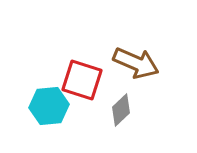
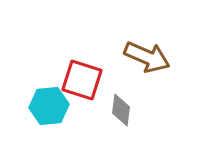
brown arrow: moved 11 px right, 6 px up
gray diamond: rotated 40 degrees counterclockwise
